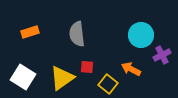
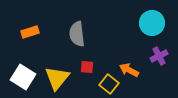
cyan circle: moved 11 px right, 12 px up
purple cross: moved 3 px left, 1 px down
orange arrow: moved 2 px left, 1 px down
yellow triangle: moved 5 px left; rotated 16 degrees counterclockwise
yellow square: moved 1 px right
